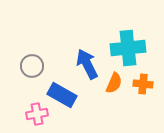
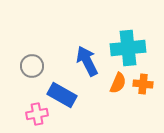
blue arrow: moved 3 px up
orange semicircle: moved 4 px right
